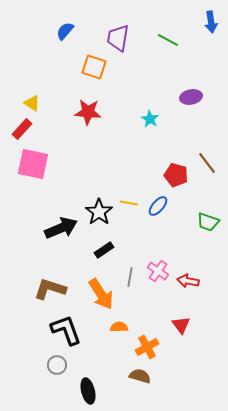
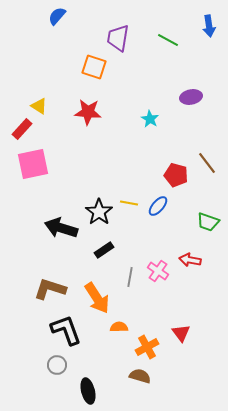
blue arrow: moved 2 px left, 4 px down
blue semicircle: moved 8 px left, 15 px up
yellow triangle: moved 7 px right, 3 px down
pink square: rotated 24 degrees counterclockwise
black arrow: rotated 140 degrees counterclockwise
red arrow: moved 2 px right, 21 px up
orange arrow: moved 4 px left, 4 px down
red triangle: moved 8 px down
